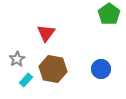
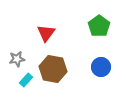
green pentagon: moved 10 px left, 12 px down
gray star: rotated 21 degrees clockwise
blue circle: moved 2 px up
